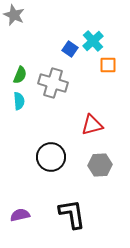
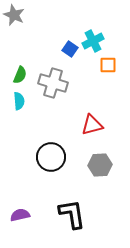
cyan cross: rotated 15 degrees clockwise
